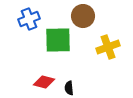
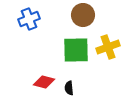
brown circle: moved 1 px up
green square: moved 18 px right, 10 px down
